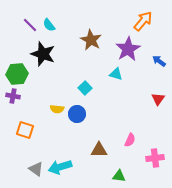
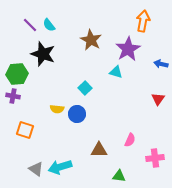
orange arrow: rotated 30 degrees counterclockwise
blue arrow: moved 2 px right, 3 px down; rotated 24 degrees counterclockwise
cyan triangle: moved 2 px up
